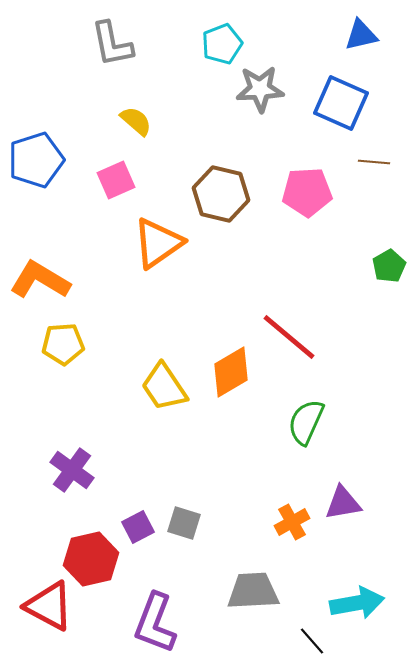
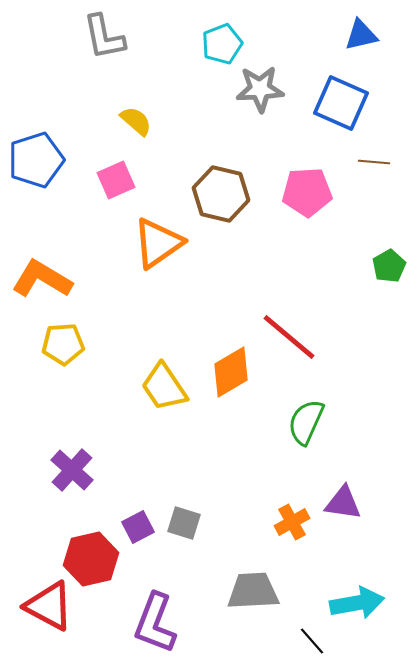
gray L-shape: moved 8 px left, 7 px up
orange L-shape: moved 2 px right, 1 px up
purple cross: rotated 6 degrees clockwise
purple triangle: rotated 18 degrees clockwise
